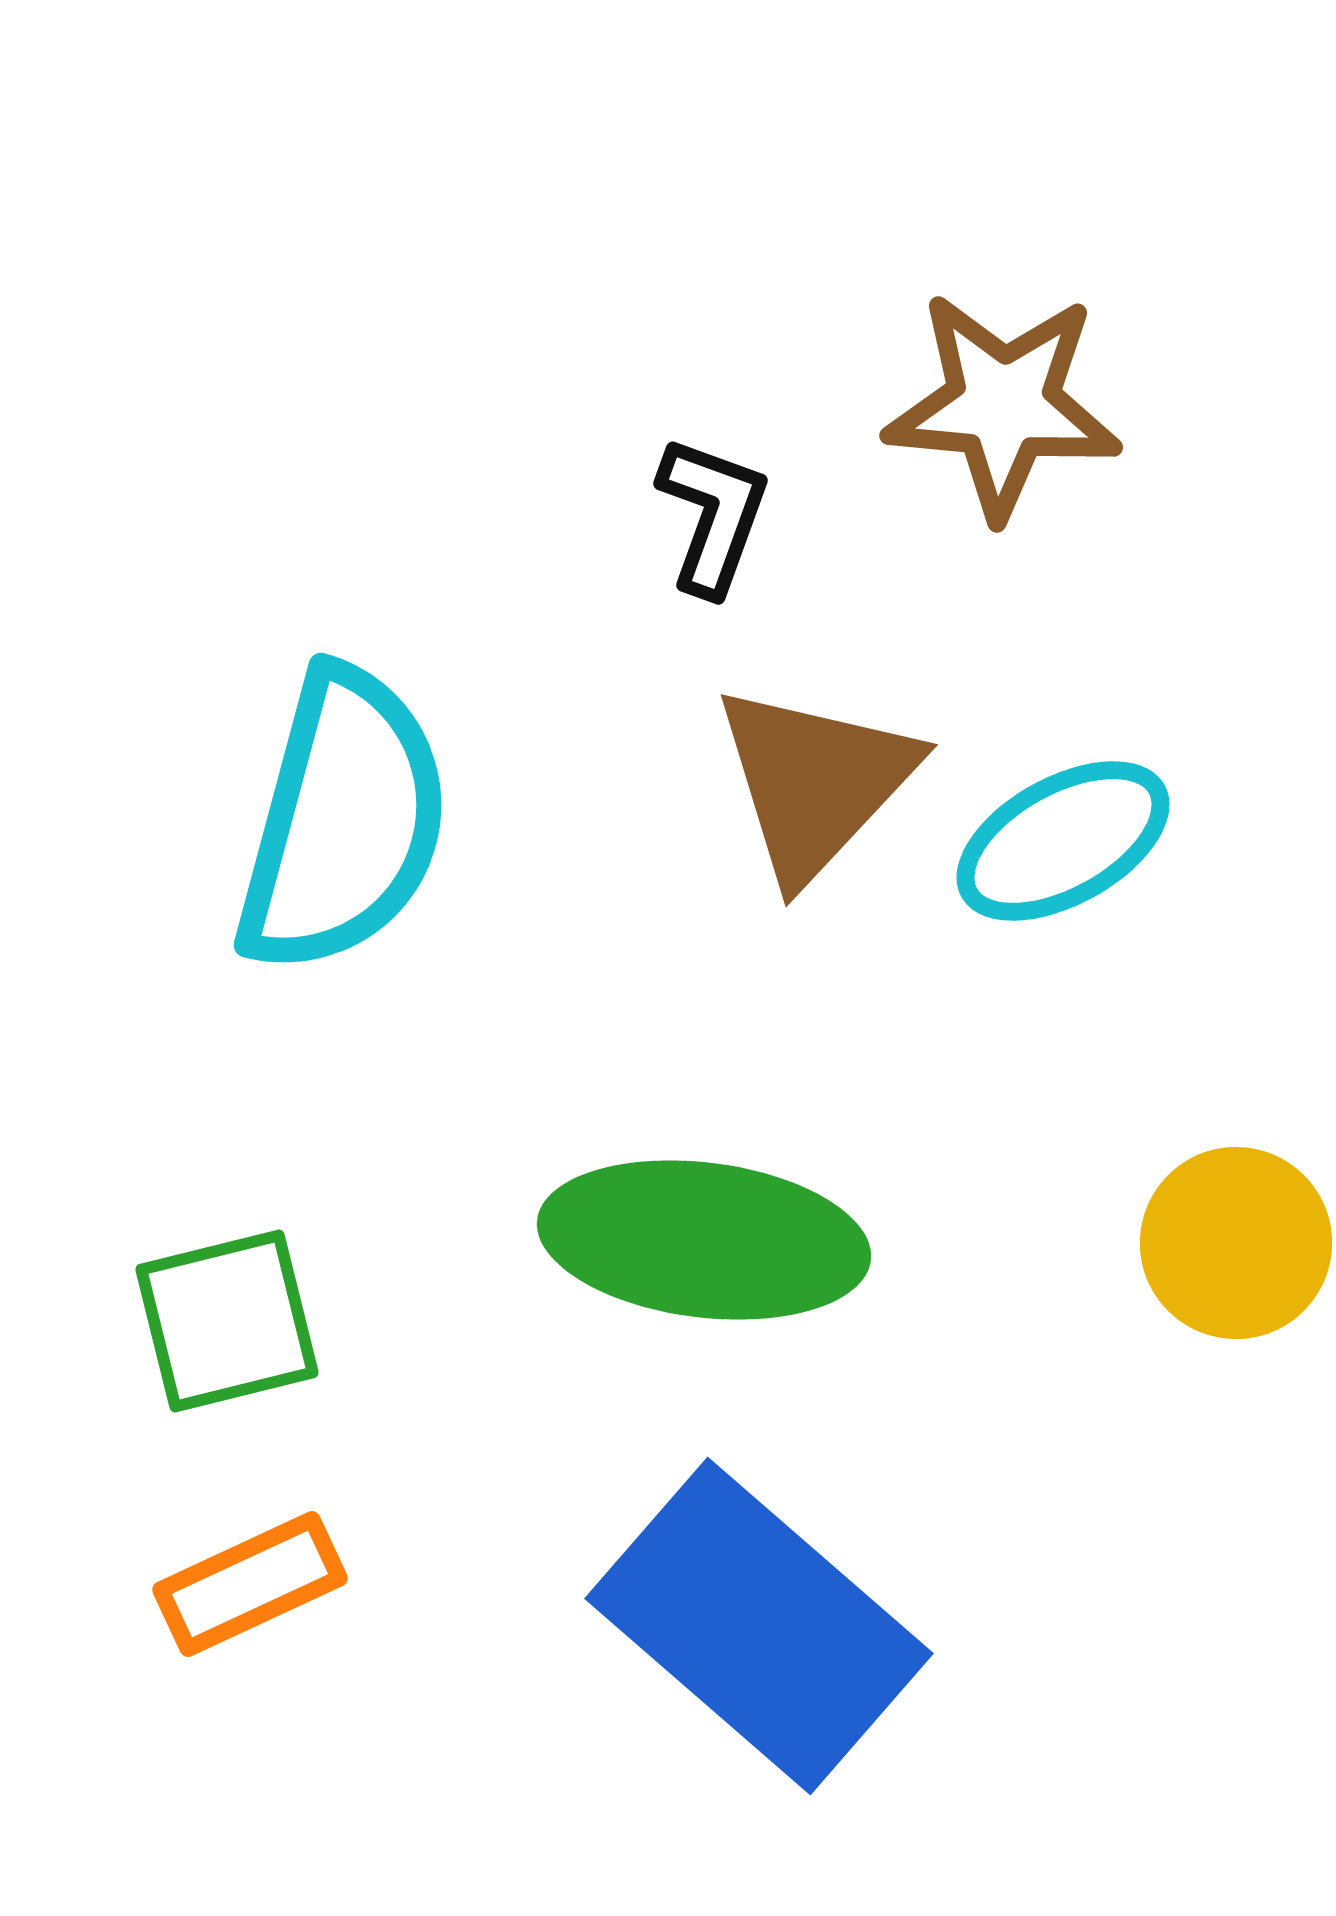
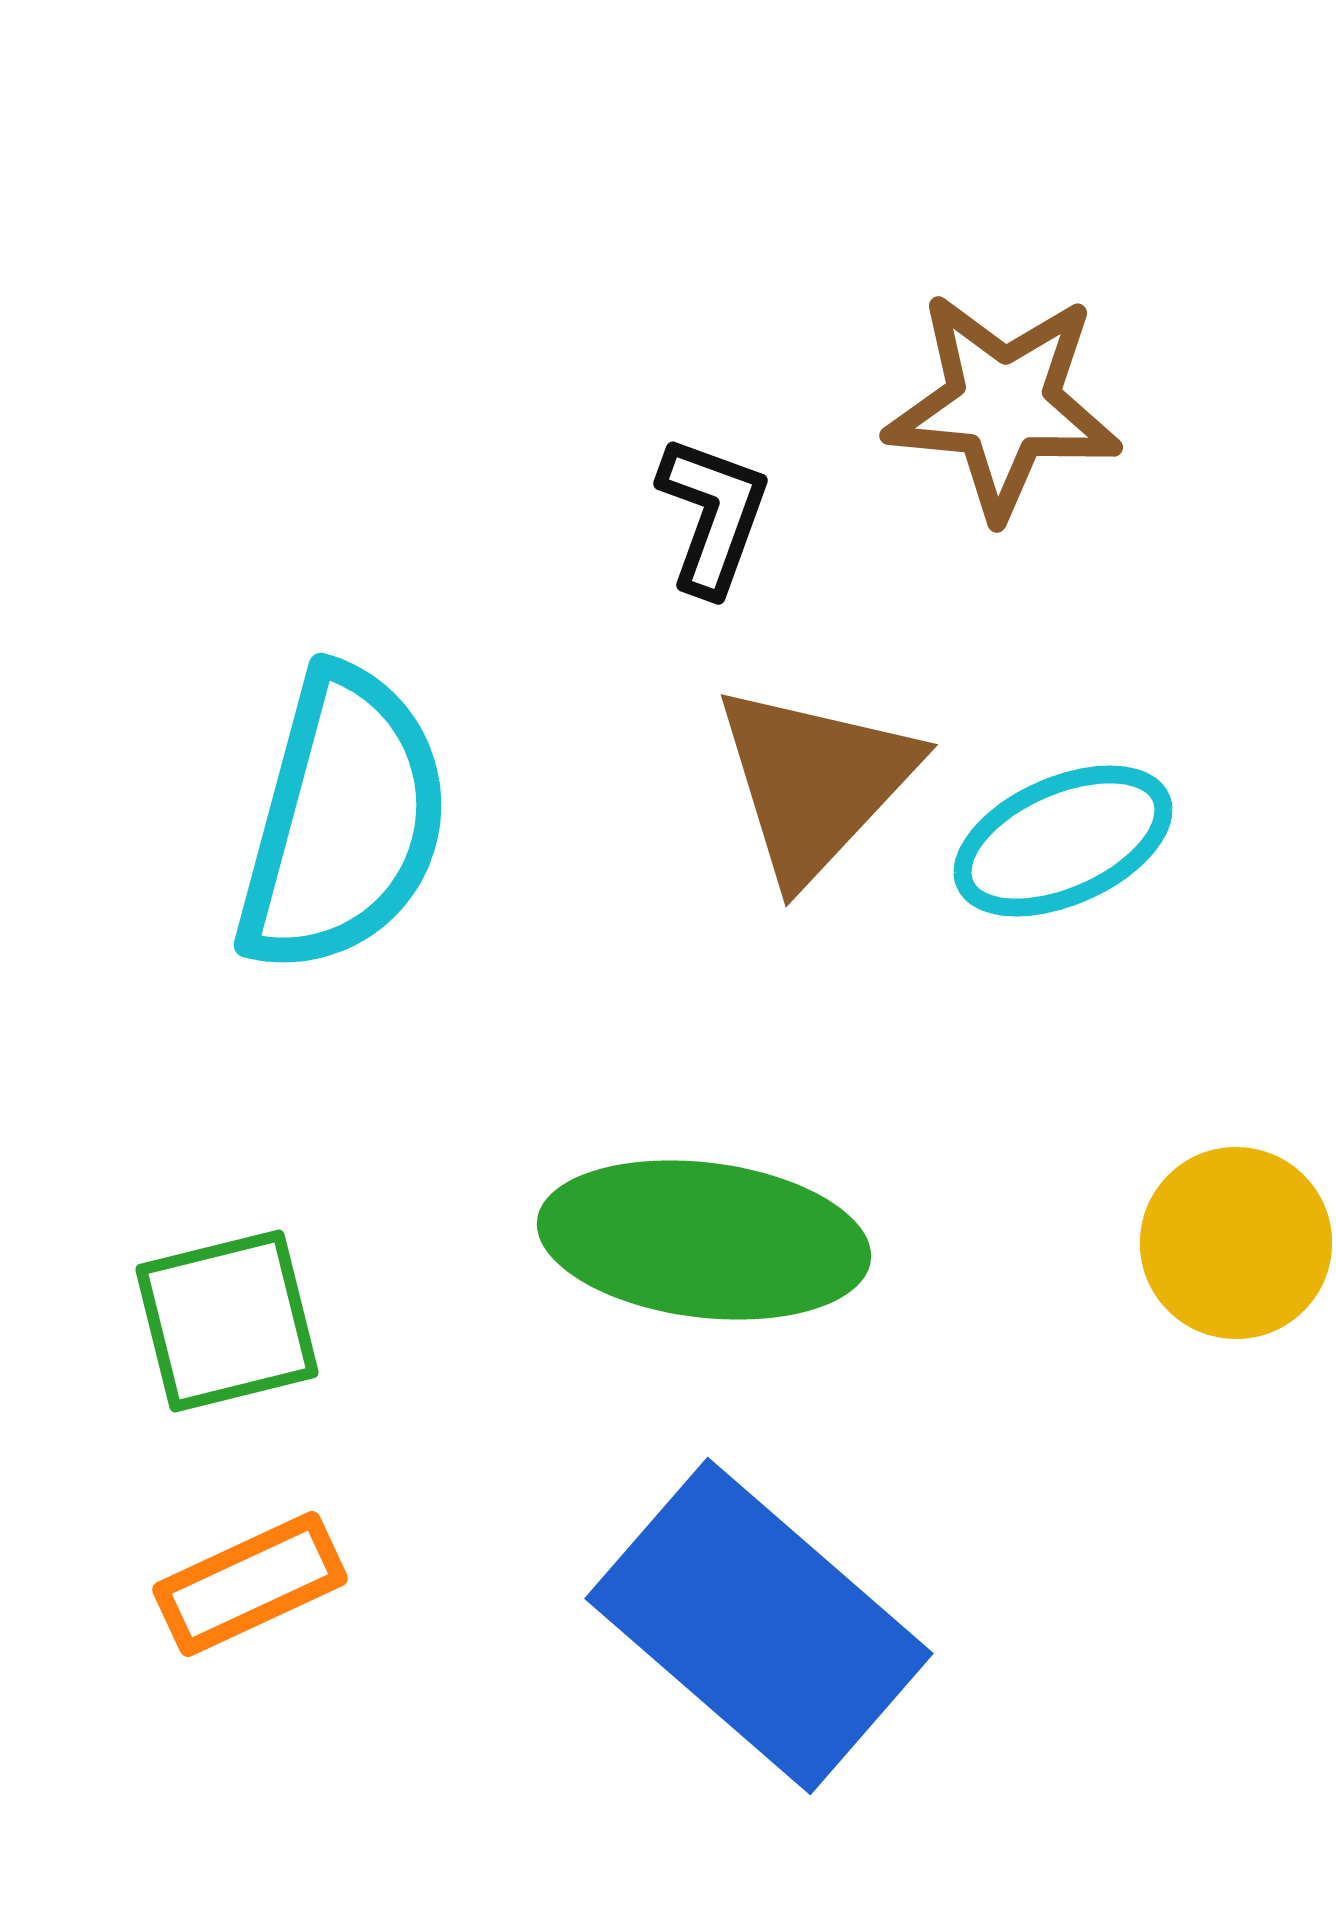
cyan ellipse: rotated 5 degrees clockwise
